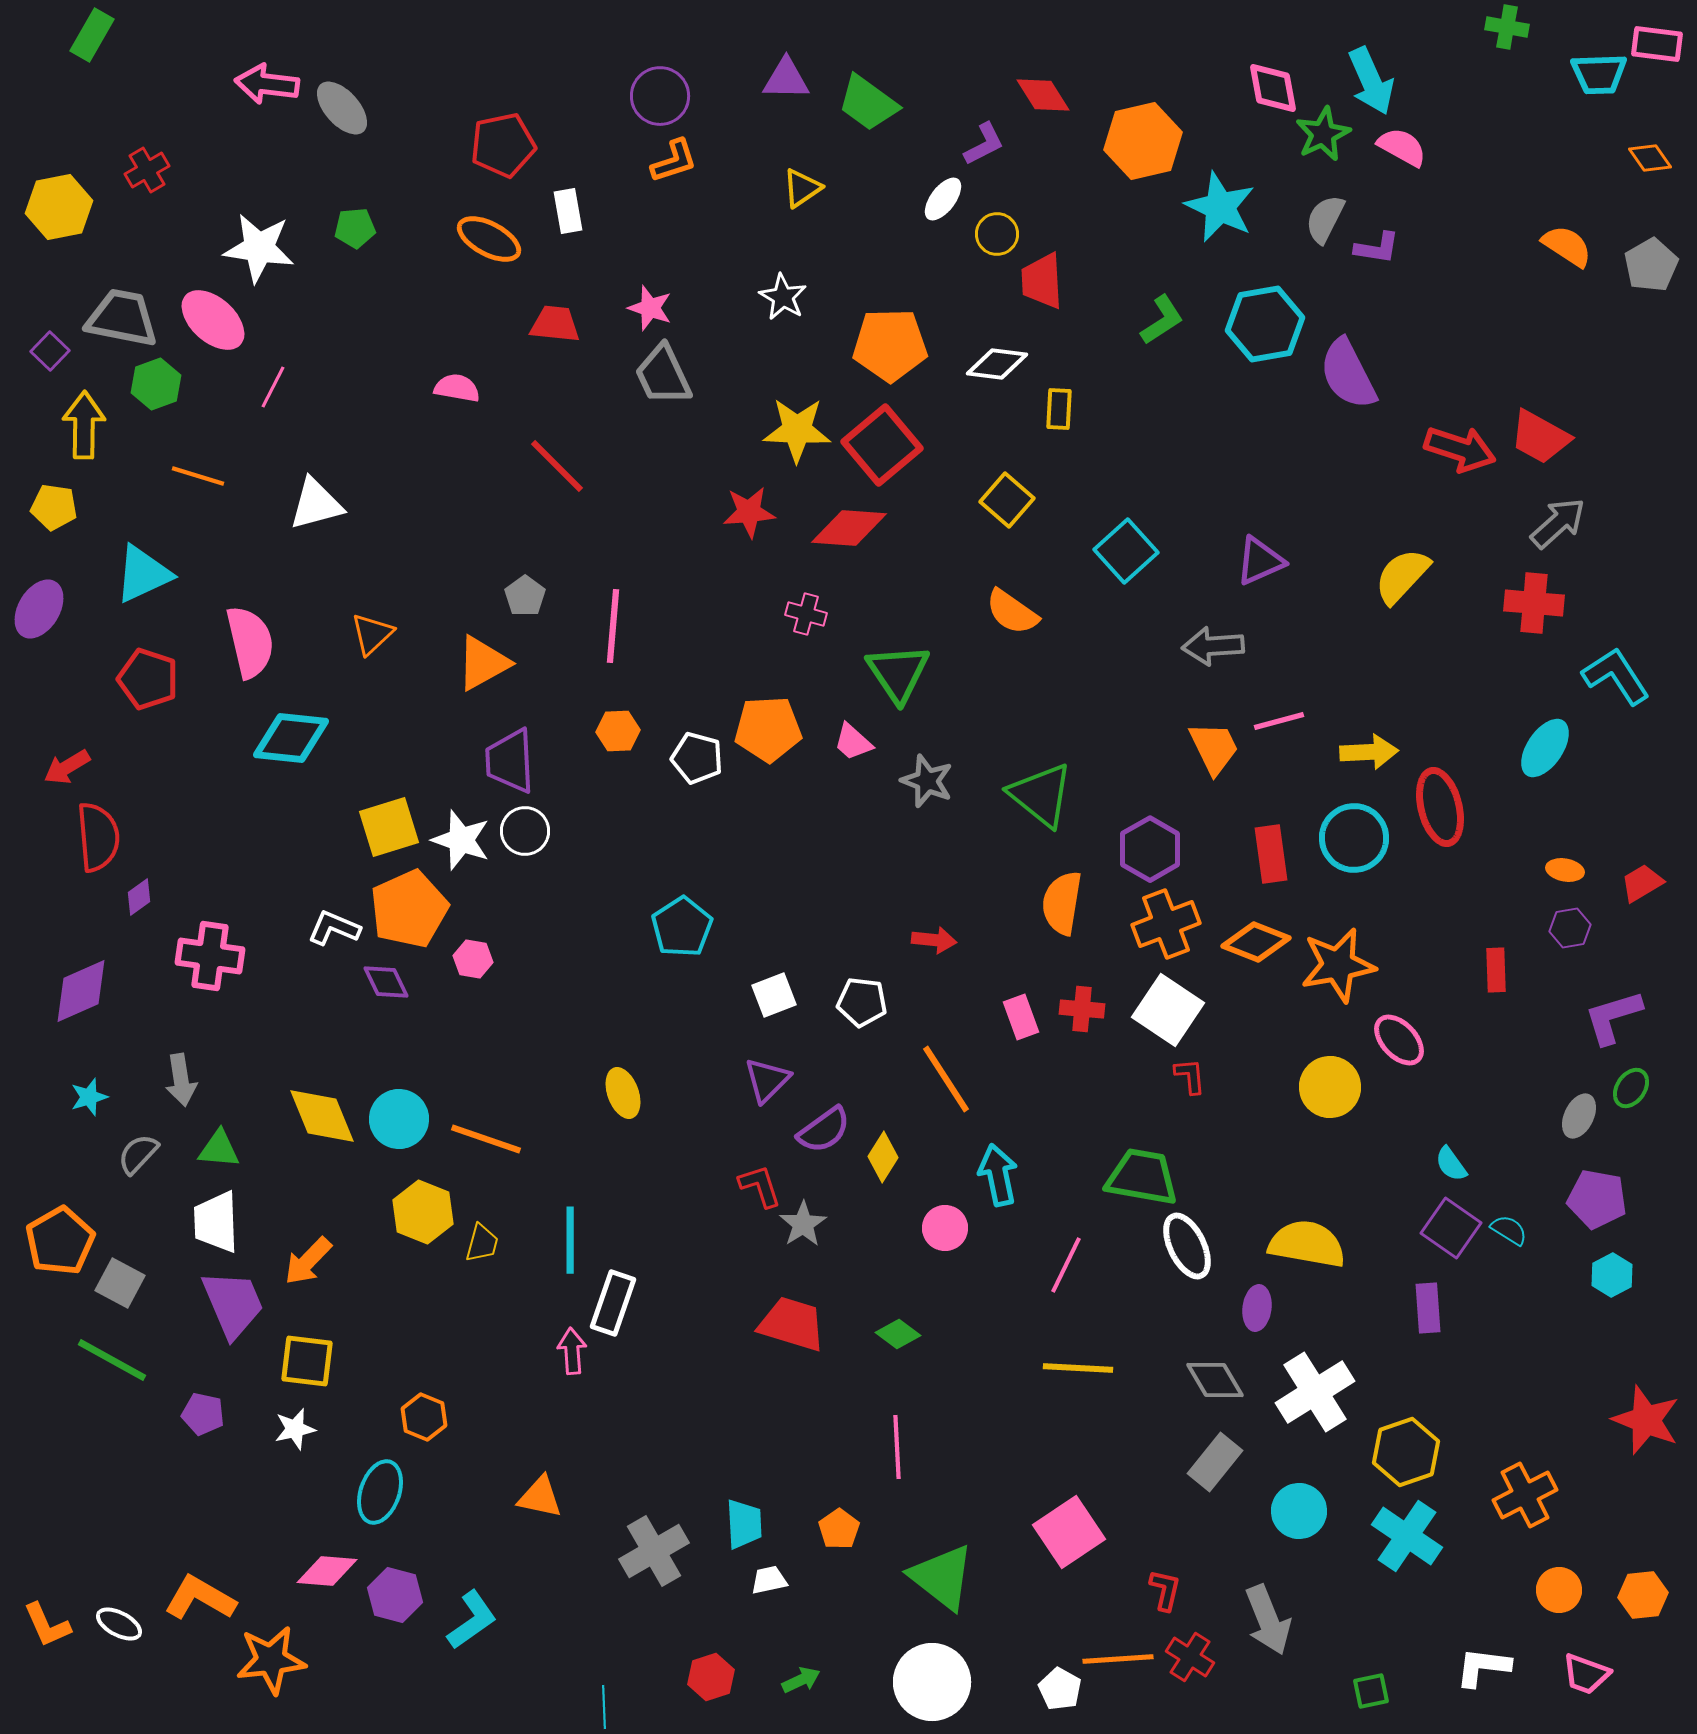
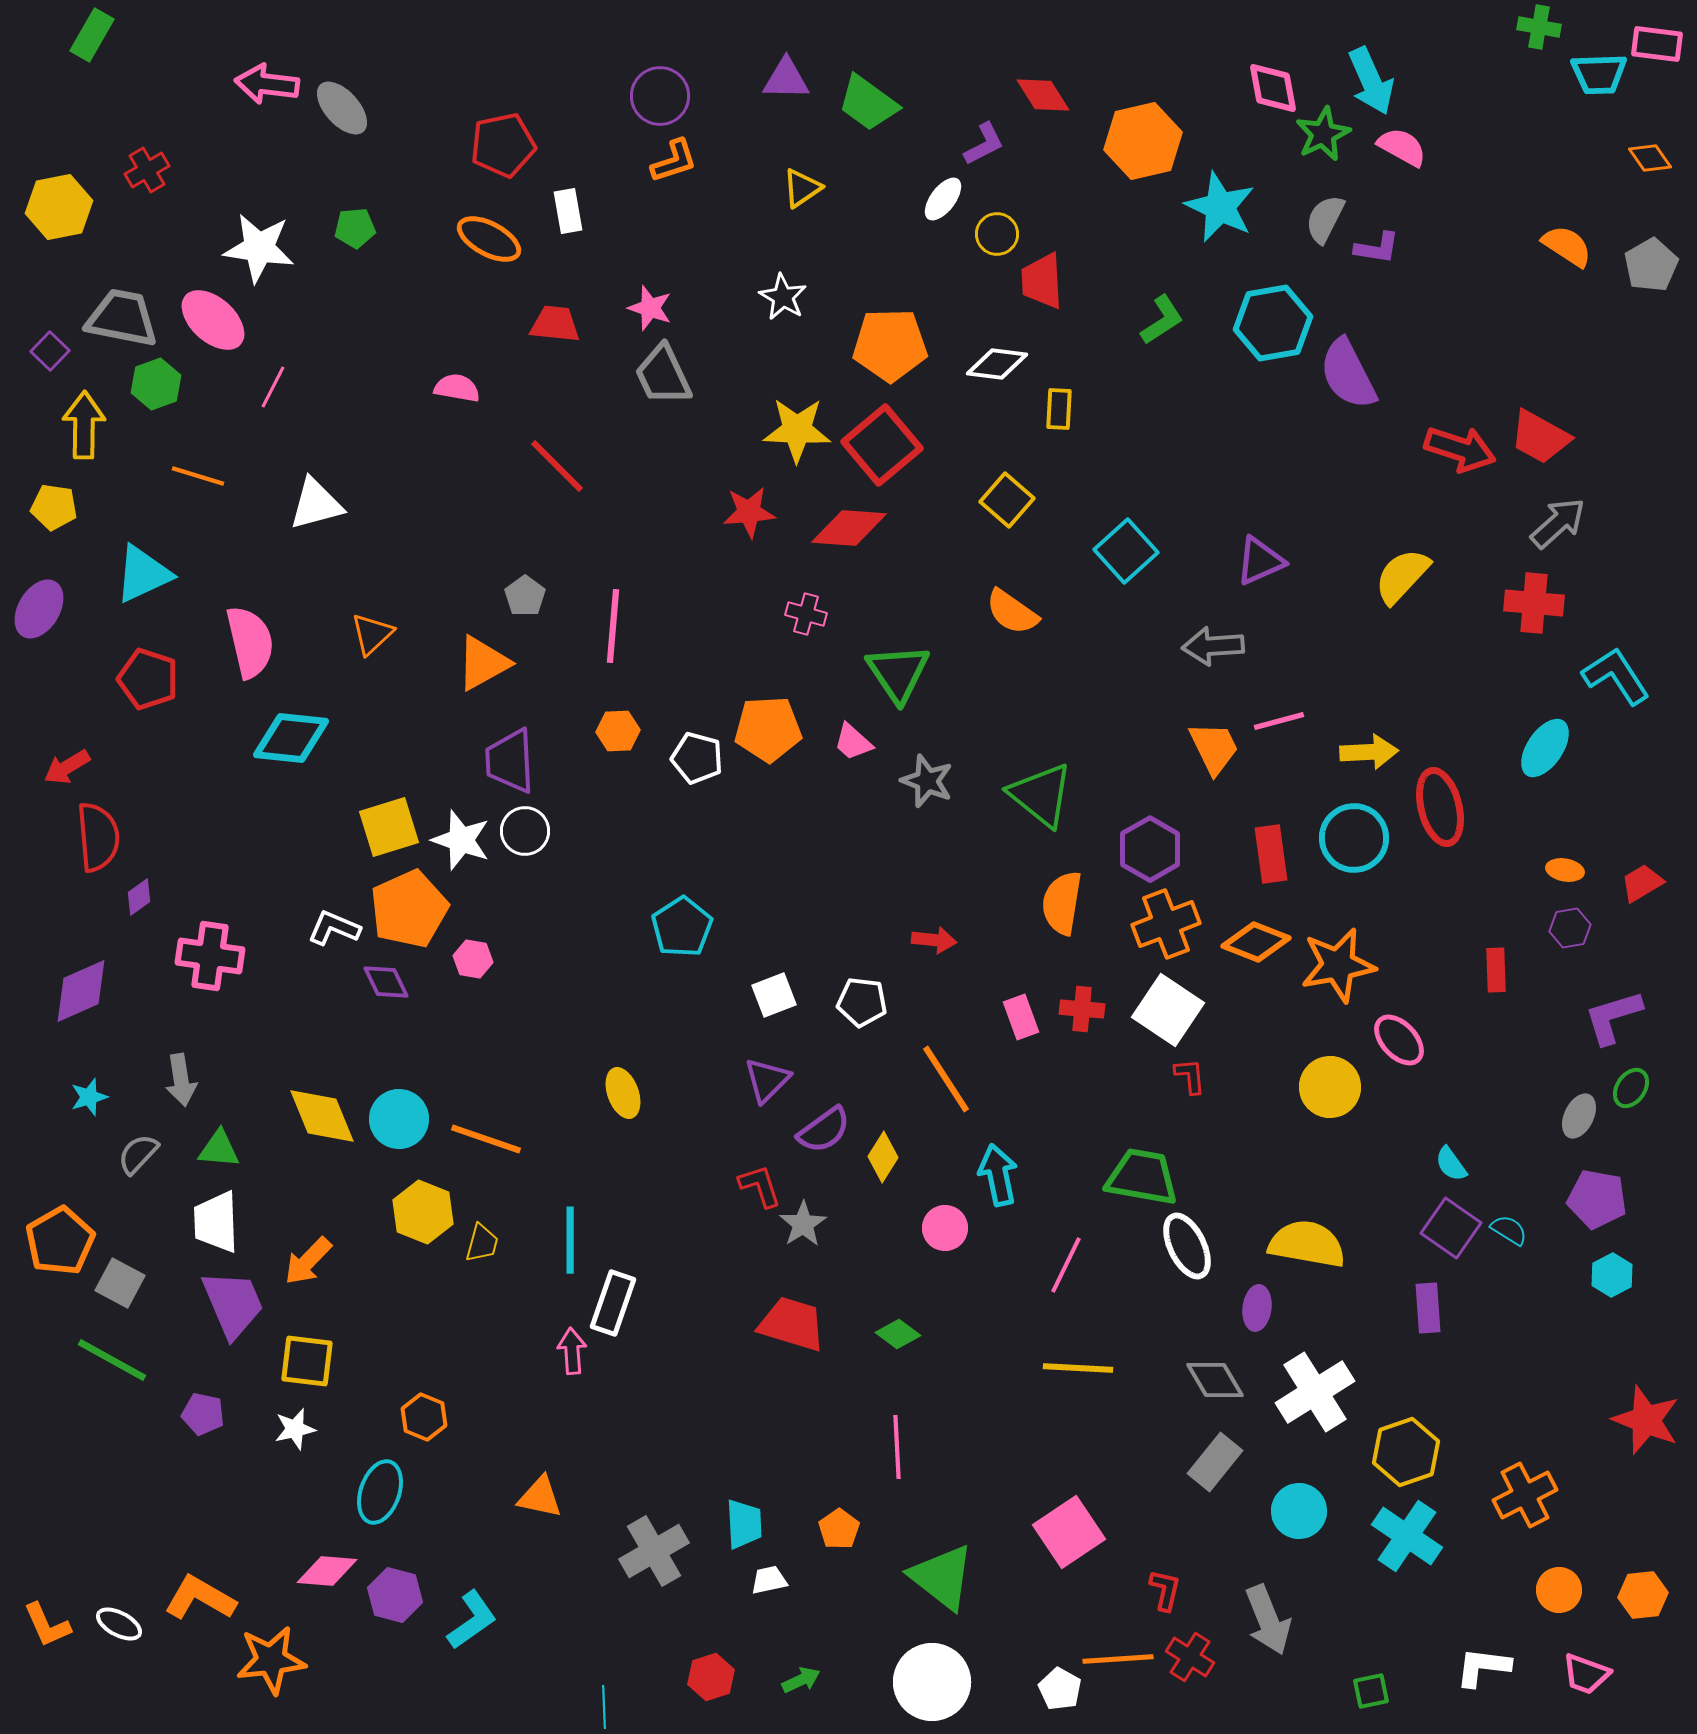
green cross at (1507, 27): moved 32 px right
cyan hexagon at (1265, 324): moved 8 px right, 1 px up
